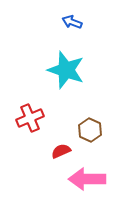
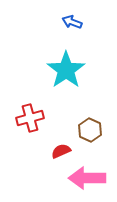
cyan star: rotated 18 degrees clockwise
red cross: rotated 8 degrees clockwise
pink arrow: moved 1 px up
